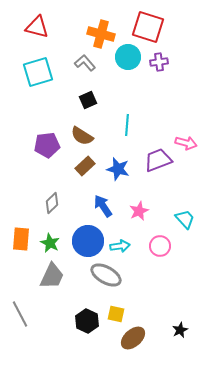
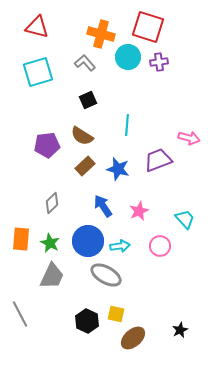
pink arrow: moved 3 px right, 5 px up
